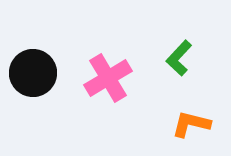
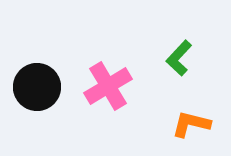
black circle: moved 4 px right, 14 px down
pink cross: moved 8 px down
